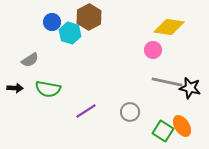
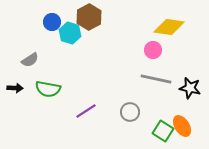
gray line: moved 11 px left, 3 px up
